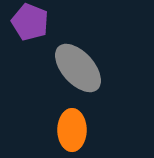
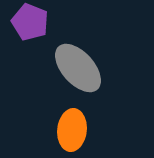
orange ellipse: rotated 6 degrees clockwise
